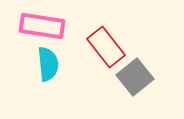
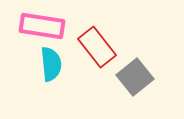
red rectangle: moved 9 px left
cyan semicircle: moved 3 px right
